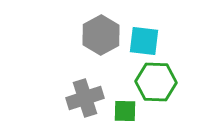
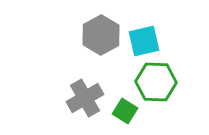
cyan square: rotated 20 degrees counterclockwise
gray cross: rotated 12 degrees counterclockwise
green square: rotated 30 degrees clockwise
